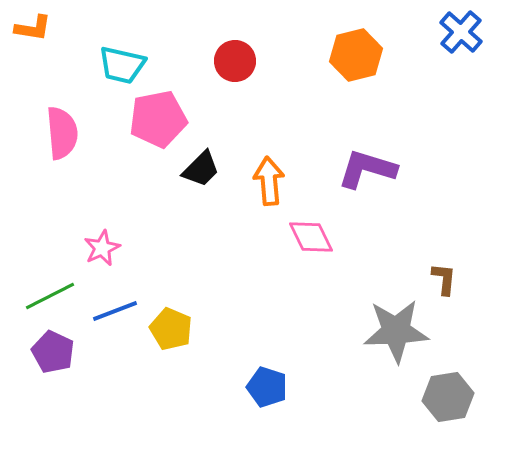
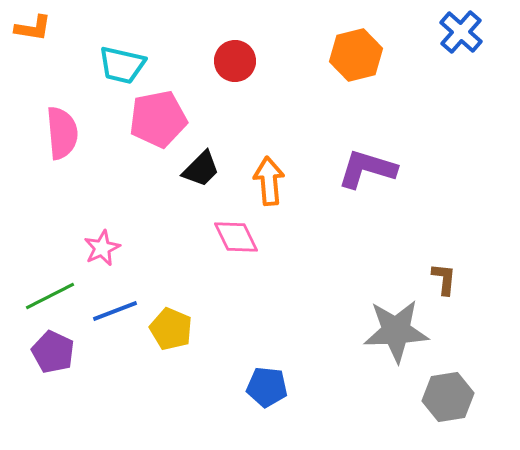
pink diamond: moved 75 px left
blue pentagon: rotated 12 degrees counterclockwise
